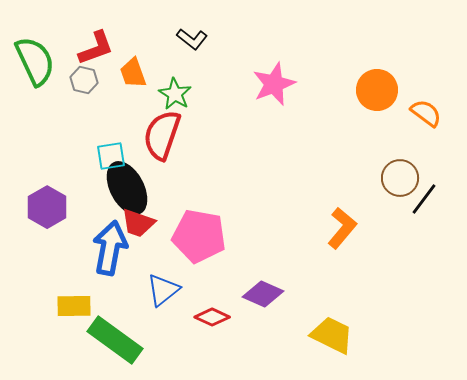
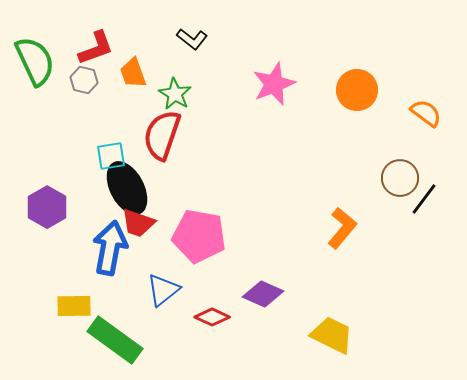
orange circle: moved 20 px left
